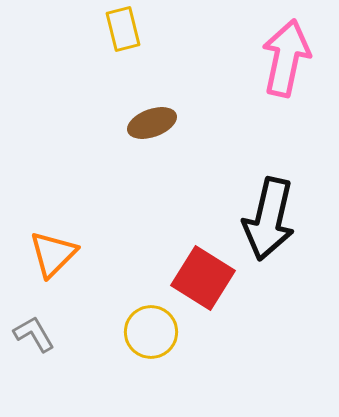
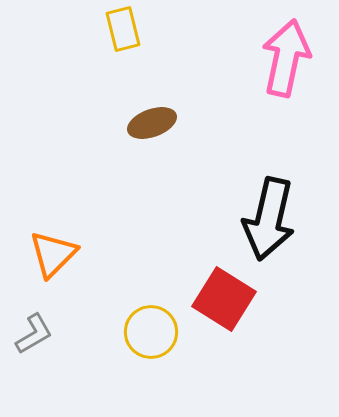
red square: moved 21 px right, 21 px down
gray L-shape: rotated 90 degrees clockwise
